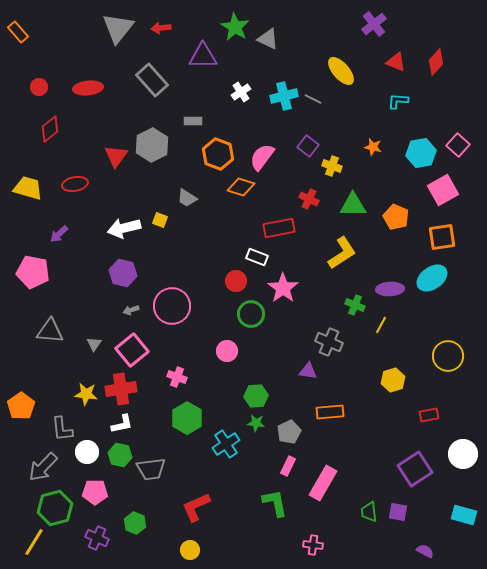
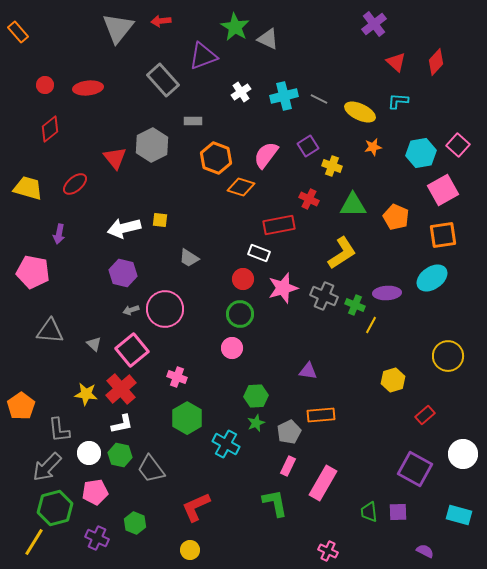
red arrow at (161, 28): moved 7 px up
purple triangle at (203, 56): rotated 20 degrees counterclockwise
red triangle at (396, 62): rotated 20 degrees clockwise
yellow ellipse at (341, 71): moved 19 px right, 41 px down; rotated 24 degrees counterclockwise
gray rectangle at (152, 80): moved 11 px right
red circle at (39, 87): moved 6 px right, 2 px up
gray line at (313, 99): moved 6 px right
purple square at (308, 146): rotated 20 degrees clockwise
orange star at (373, 147): rotated 24 degrees counterclockwise
orange hexagon at (218, 154): moved 2 px left, 4 px down
red triangle at (116, 156): moved 1 px left, 2 px down; rotated 15 degrees counterclockwise
pink semicircle at (262, 157): moved 4 px right, 2 px up
red ellipse at (75, 184): rotated 30 degrees counterclockwise
gray trapezoid at (187, 198): moved 2 px right, 60 px down
yellow square at (160, 220): rotated 14 degrees counterclockwise
red rectangle at (279, 228): moved 3 px up
purple arrow at (59, 234): rotated 36 degrees counterclockwise
orange square at (442, 237): moved 1 px right, 2 px up
white rectangle at (257, 257): moved 2 px right, 4 px up
red circle at (236, 281): moved 7 px right, 2 px up
pink star at (283, 288): rotated 20 degrees clockwise
purple ellipse at (390, 289): moved 3 px left, 4 px down
pink circle at (172, 306): moved 7 px left, 3 px down
green circle at (251, 314): moved 11 px left
yellow line at (381, 325): moved 10 px left
gray cross at (329, 342): moved 5 px left, 46 px up
gray triangle at (94, 344): rotated 21 degrees counterclockwise
pink circle at (227, 351): moved 5 px right, 3 px up
red cross at (121, 389): rotated 32 degrees counterclockwise
orange rectangle at (330, 412): moved 9 px left, 3 px down
red rectangle at (429, 415): moved 4 px left; rotated 30 degrees counterclockwise
green star at (256, 423): rotated 30 degrees counterclockwise
gray L-shape at (62, 429): moved 3 px left, 1 px down
cyan cross at (226, 444): rotated 28 degrees counterclockwise
white circle at (87, 452): moved 2 px right, 1 px down
gray arrow at (43, 467): moved 4 px right
gray trapezoid at (151, 469): rotated 60 degrees clockwise
purple square at (415, 469): rotated 28 degrees counterclockwise
pink pentagon at (95, 492): rotated 10 degrees counterclockwise
purple square at (398, 512): rotated 12 degrees counterclockwise
cyan rectangle at (464, 515): moved 5 px left
pink cross at (313, 545): moved 15 px right, 6 px down; rotated 18 degrees clockwise
